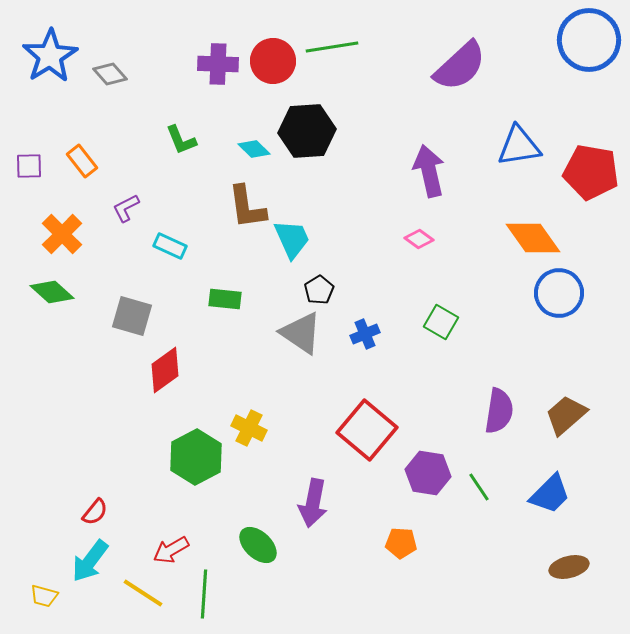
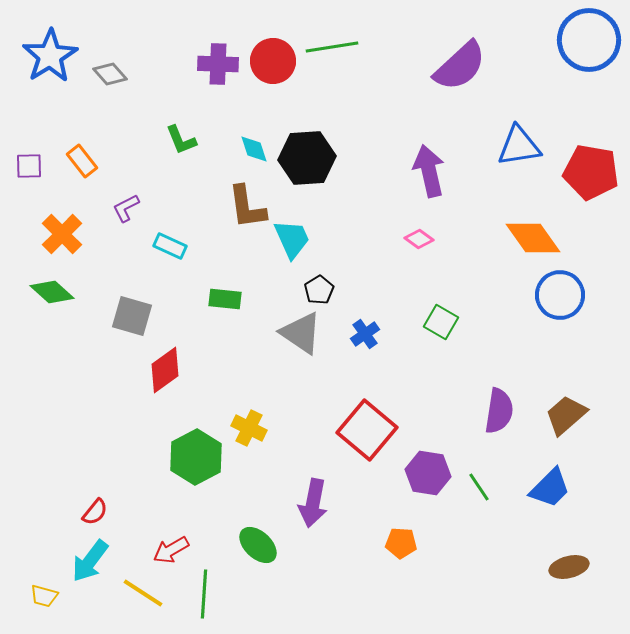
black hexagon at (307, 131): moved 27 px down
cyan diamond at (254, 149): rotated 28 degrees clockwise
blue circle at (559, 293): moved 1 px right, 2 px down
blue cross at (365, 334): rotated 12 degrees counterclockwise
blue trapezoid at (550, 494): moved 6 px up
